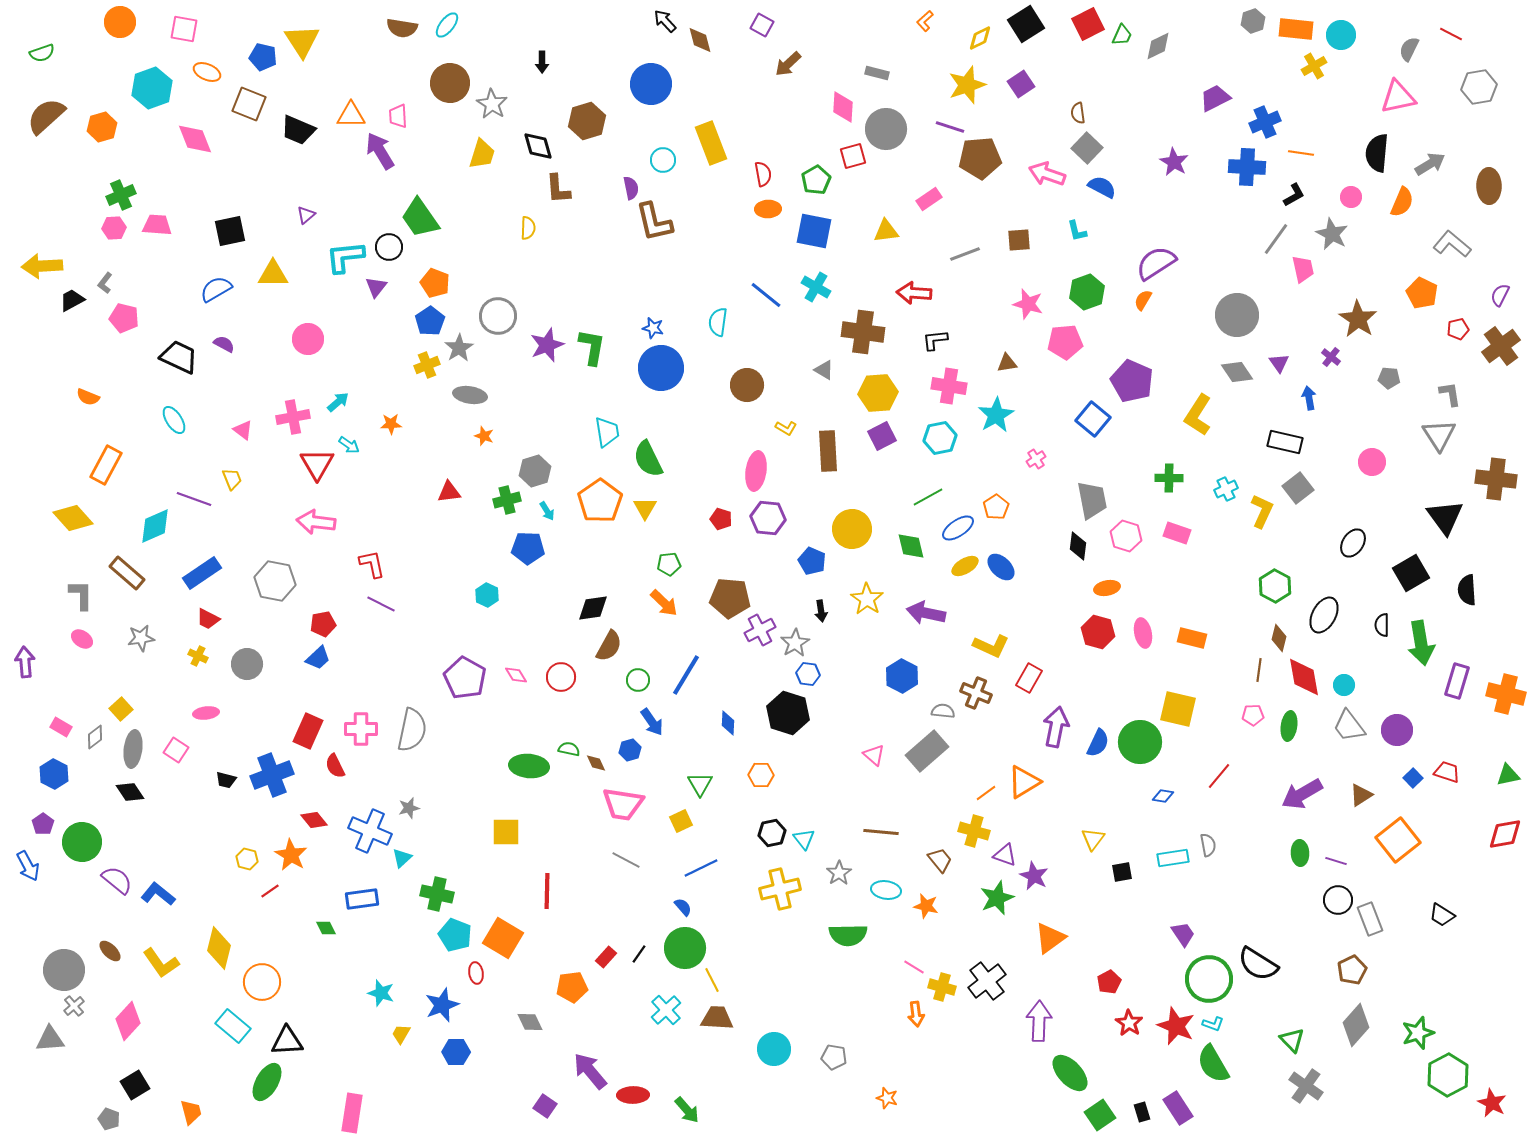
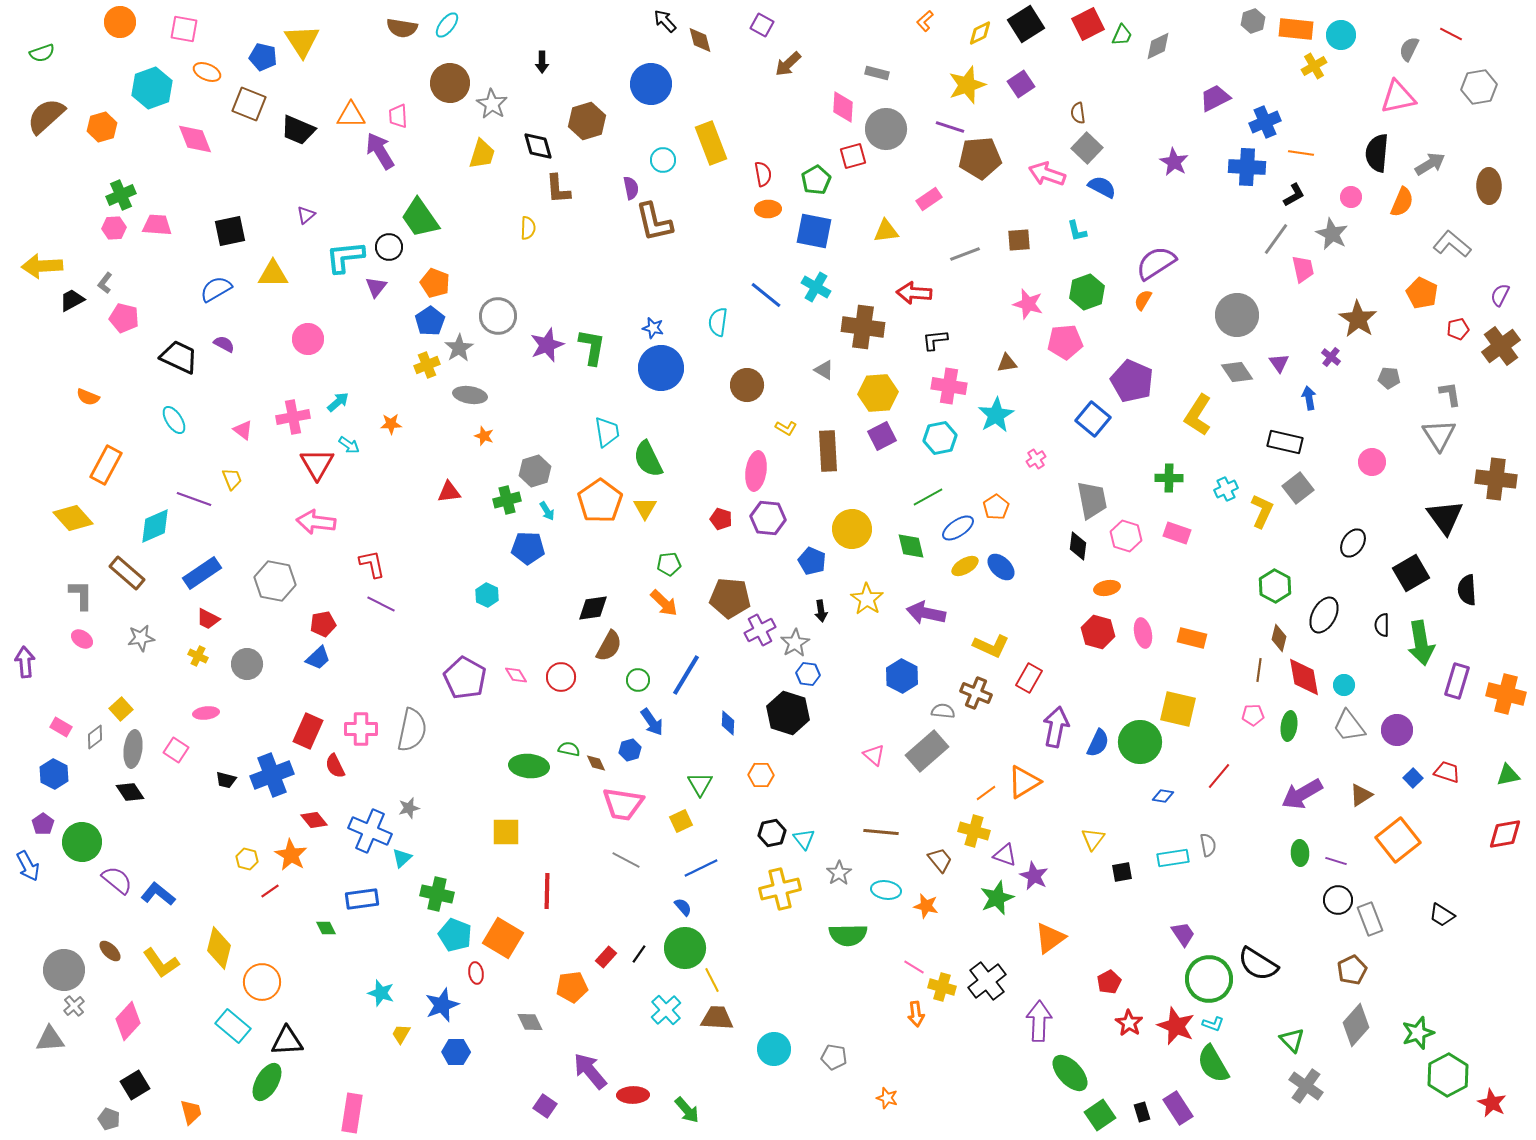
yellow diamond at (980, 38): moved 5 px up
brown cross at (863, 332): moved 5 px up
